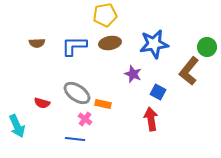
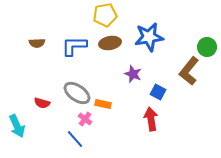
blue star: moved 5 px left, 7 px up
blue line: rotated 42 degrees clockwise
